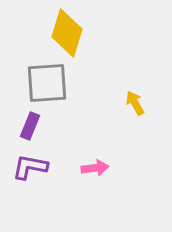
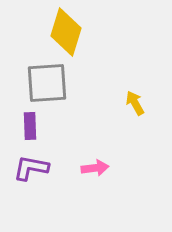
yellow diamond: moved 1 px left, 1 px up
purple rectangle: rotated 24 degrees counterclockwise
purple L-shape: moved 1 px right, 1 px down
